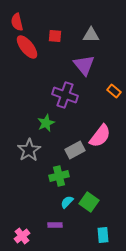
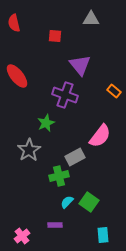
red semicircle: moved 3 px left, 1 px down
gray triangle: moved 16 px up
red ellipse: moved 10 px left, 29 px down
purple triangle: moved 4 px left
gray rectangle: moved 7 px down
